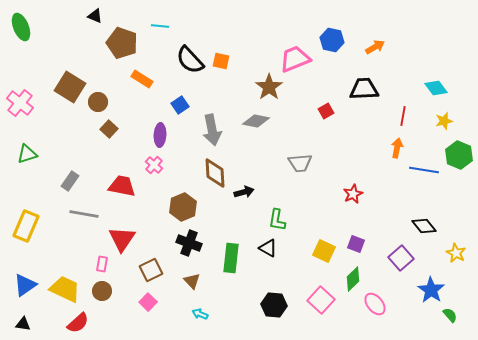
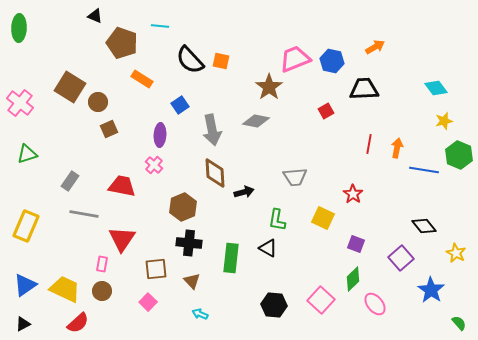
green ellipse at (21, 27): moved 2 px left, 1 px down; rotated 24 degrees clockwise
blue hexagon at (332, 40): moved 21 px down
red line at (403, 116): moved 34 px left, 28 px down
brown square at (109, 129): rotated 24 degrees clockwise
gray trapezoid at (300, 163): moved 5 px left, 14 px down
red star at (353, 194): rotated 12 degrees counterclockwise
black cross at (189, 243): rotated 15 degrees counterclockwise
yellow square at (324, 251): moved 1 px left, 33 px up
brown square at (151, 270): moved 5 px right, 1 px up; rotated 20 degrees clockwise
green semicircle at (450, 315): moved 9 px right, 8 px down
black triangle at (23, 324): rotated 35 degrees counterclockwise
